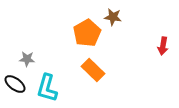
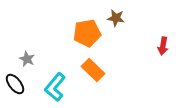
brown star: moved 3 px right, 1 px down
orange pentagon: rotated 20 degrees clockwise
gray star: rotated 21 degrees clockwise
black ellipse: rotated 15 degrees clockwise
cyan L-shape: moved 8 px right, 1 px up; rotated 24 degrees clockwise
